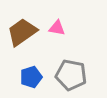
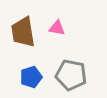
brown trapezoid: moved 1 px right; rotated 64 degrees counterclockwise
